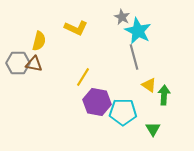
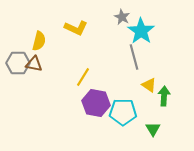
cyan star: moved 3 px right; rotated 8 degrees clockwise
green arrow: moved 1 px down
purple hexagon: moved 1 px left, 1 px down
